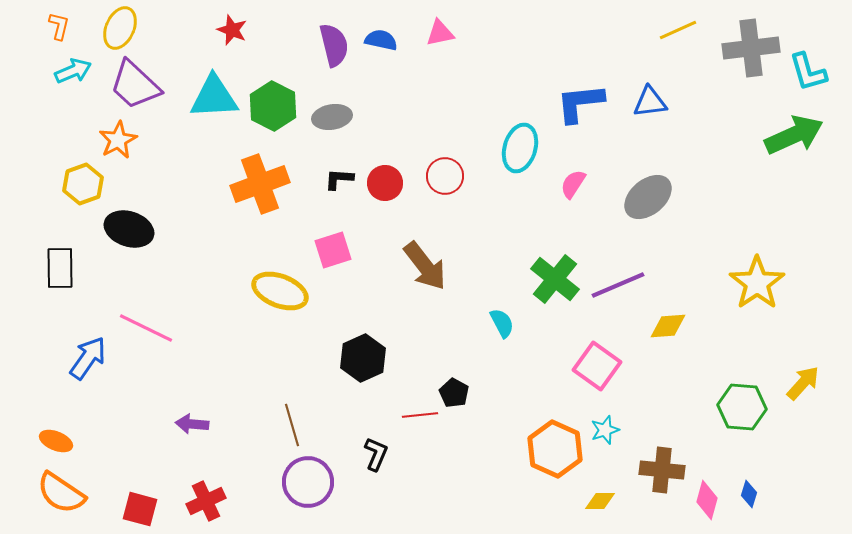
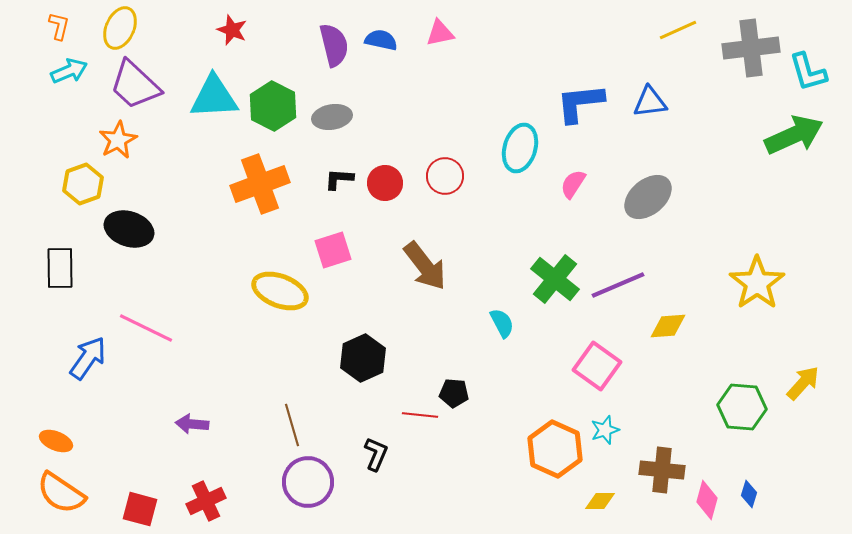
cyan arrow at (73, 71): moved 4 px left
black pentagon at (454, 393): rotated 24 degrees counterclockwise
red line at (420, 415): rotated 12 degrees clockwise
